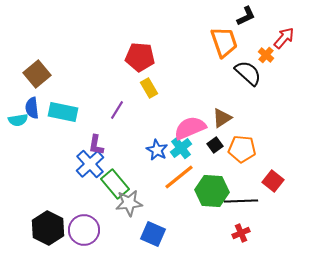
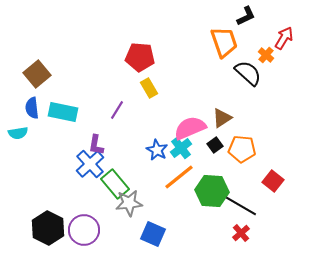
red arrow: rotated 10 degrees counterclockwise
cyan semicircle: moved 13 px down
black line: moved 5 px down; rotated 32 degrees clockwise
red cross: rotated 18 degrees counterclockwise
